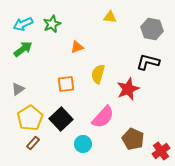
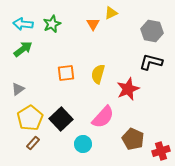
yellow triangle: moved 1 px right, 4 px up; rotated 32 degrees counterclockwise
cyan arrow: rotated 30 degrees clockwise
gray hexagon: moved 2 px down
orange triangle: moved 16 px right, 23 px up; rotated 40 degrees counterclockwise
black L-shape: moved 3 px right
orange square: moved 11 px up
red cross: rotated 18 degrees clockwise
